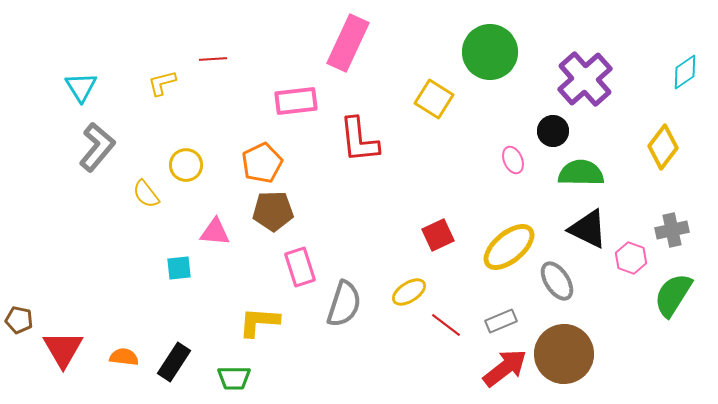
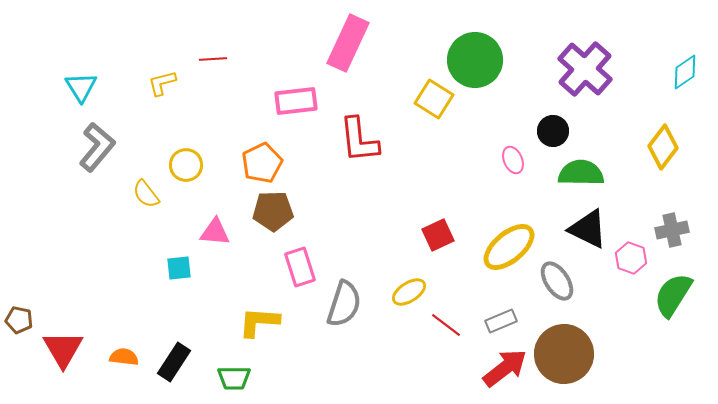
green circle at (490, 52): moved 15 px left, 8 px down
purple cross at (585, 79): moved 10 px up; rotated 6 degrees counterclockwise
